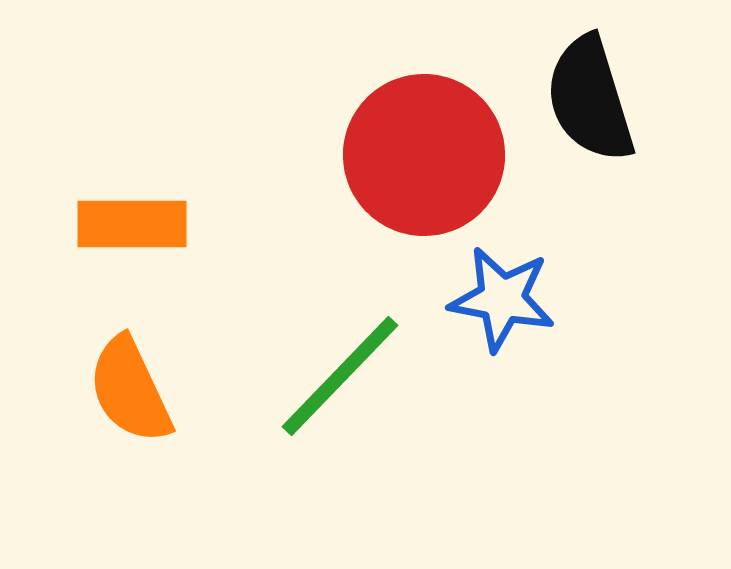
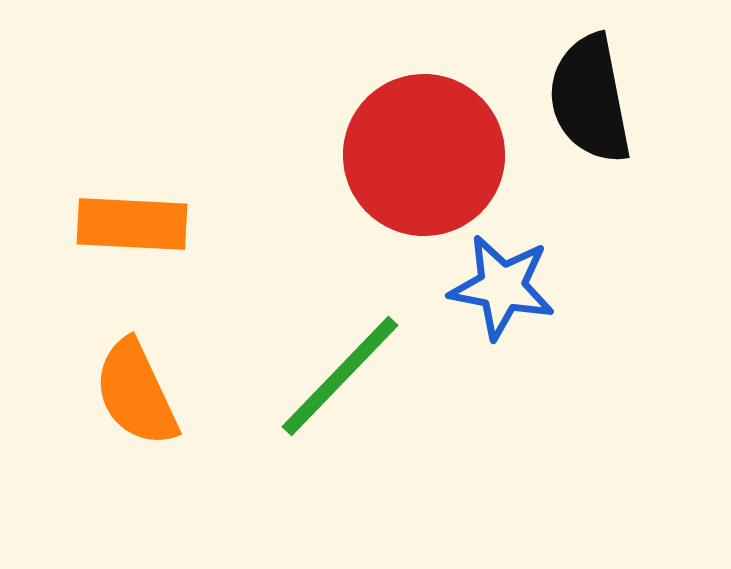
black semicircle: rotated 6 degrees clockwise
orange rectangle: rotated 3 degrees clockwise
blue star: moved 12 px up
orange semicircle: moved 6 px right, 3 px down
